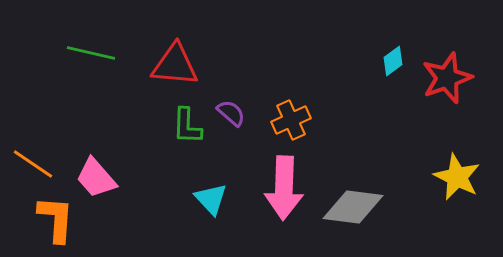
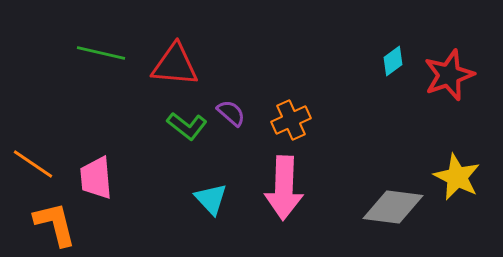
green line: moved 10 px right
red star: moved 2 px right, 3 px up
green L-shape: rotated 54 degrees counterclockwise
pink trapezoid: rotated 36 degrees clockwise
gray diamond: moved 40 px right
orange L-shape: moved 1 px left, 5 px down; rotated 18 degrees counterclockwise
